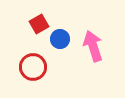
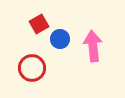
pink arrow: rotated 12 degrees clockwise
red circle: moved 1 px left, 1 px down
